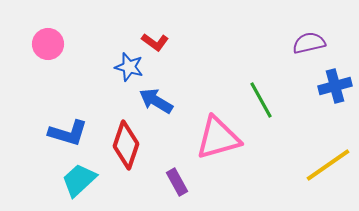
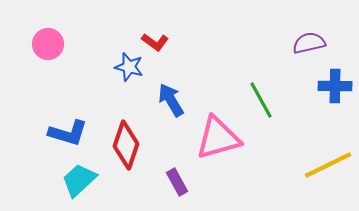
blue cross: rotated 16 degrees clockwise
blue arrow: moved 15 px right, 1 px up; rotated 28 degrees clockwise
yellow line: rotated 9 degrees clockwise
